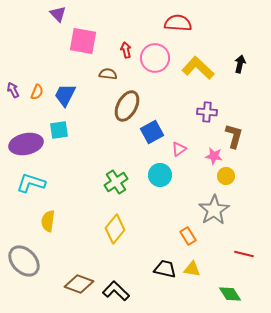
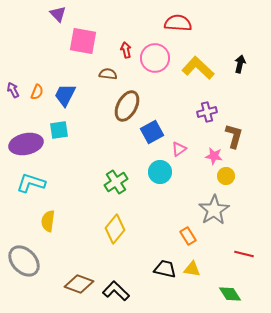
purple cross: rotated 18 degrees counterclockwise
cyan circle: moved 3 px up
